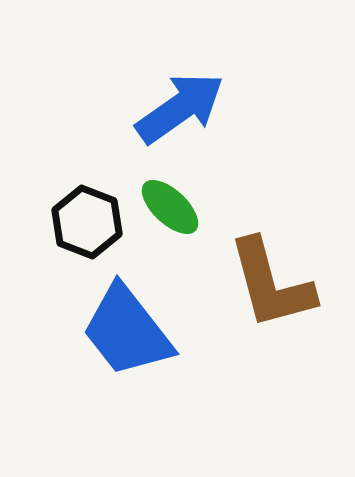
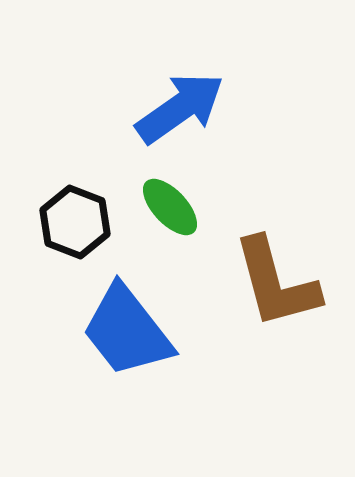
green ellipse: rotated 4 degrees clockwise
black hexagon: moved 12 px left
brown L-shape: moved 5 px right, 1 px up
